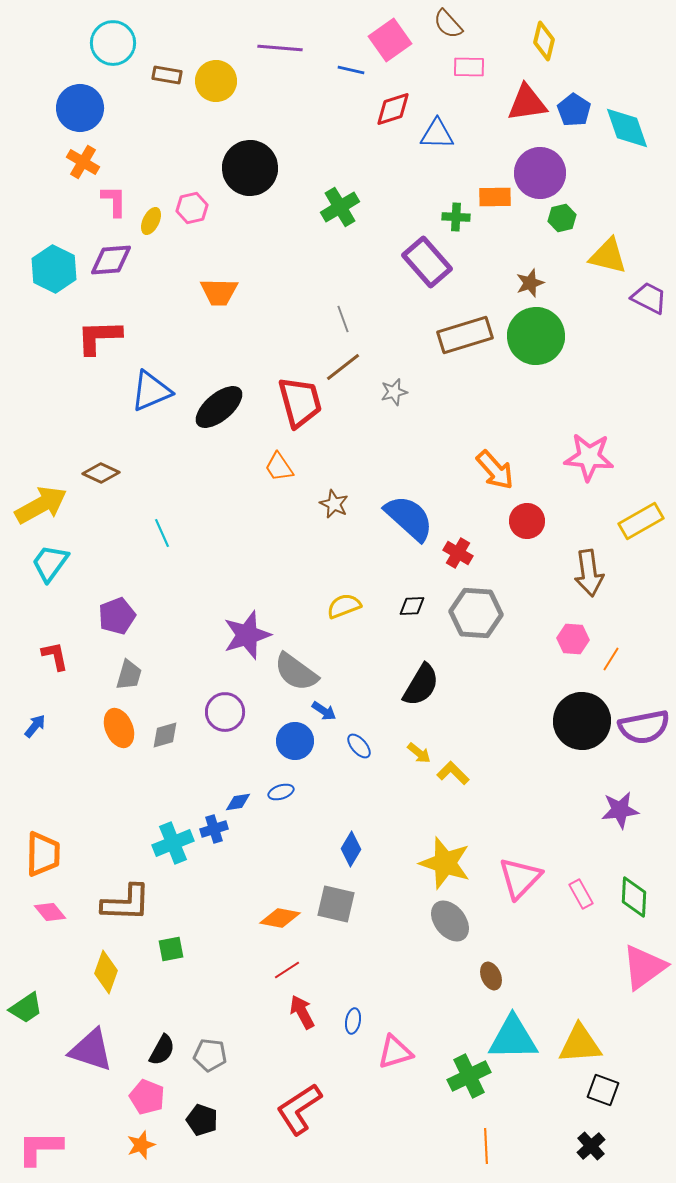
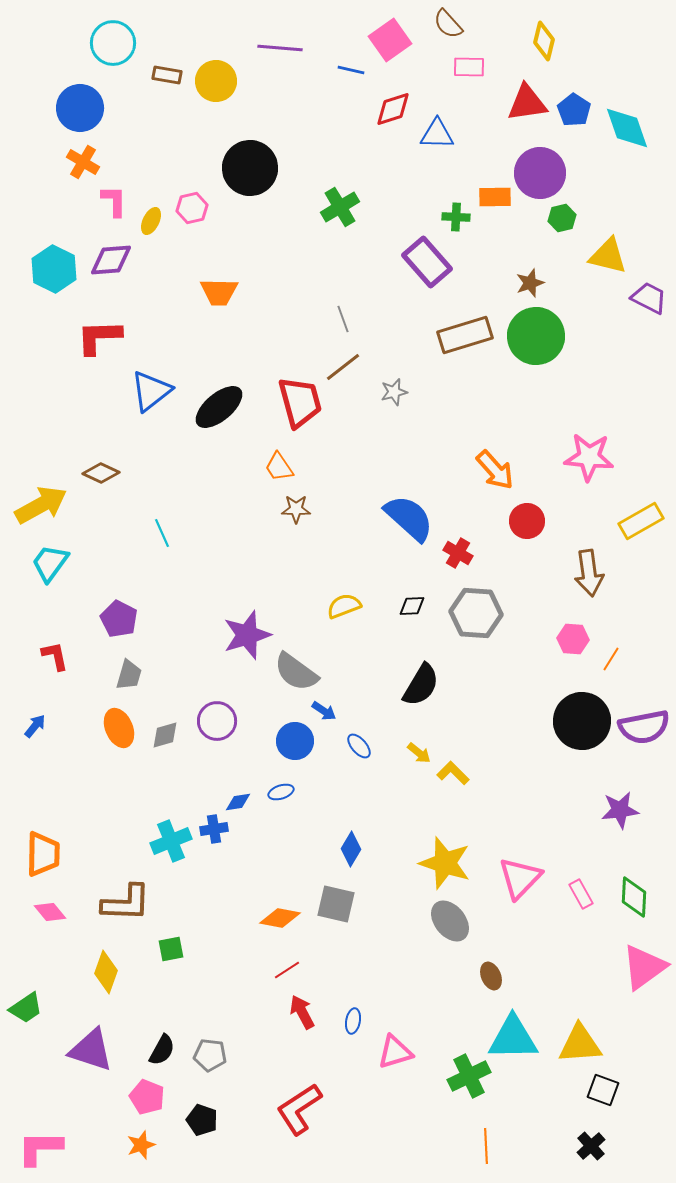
blue triangle at (151, 391): rotated 15 degrees counterclockwise
brown star at (334, 504): moved 38 px left, 5 px down; rotated 24 degrees counterclockwise
purple pentagon at (117, 616): moved 2 px right, 3 px down; rotated 24 degrees counterclockwise
purple circle at (225, 712): moved 8 px left, 9 px down
blue cross at (214, 829): rotated 8 degrees clockwise
cyan cross at (173, 843): moved 2 px left, 2 px up
